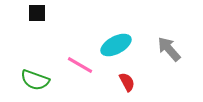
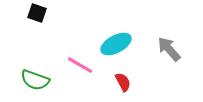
black square: rotated 18 degrees clockwise
cyan ellipse: moved 1 px up
red semicircle: moved 4 px left
